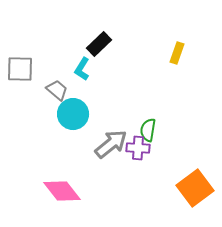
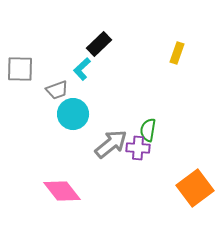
cyan L-shape: rotated 15 degrees clockwise
gray trapezoid: rotated 120 degrees clockwise
